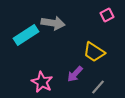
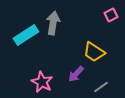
pink square: moved 4 px right
gray arrow: rotated 90 degrees counterclockwise
purple arrow: moved 1 px right
gray line: moved 3 px right; rotated 14 degrees clockwise
